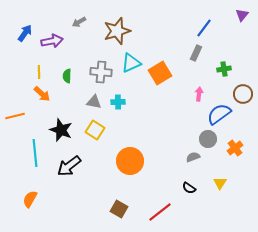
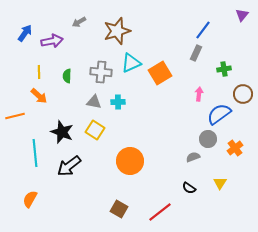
blue line: moved 1 px left, 2 px down
orange arrow: moved 3 px left, 2 px down
black star: moved 1 px right, 2 px down
